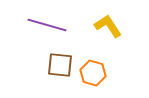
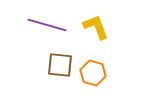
yellow L-shape: moved 12 px left, 1 px down; rotated 12 degrees clockwise
